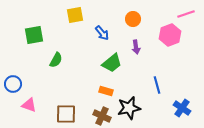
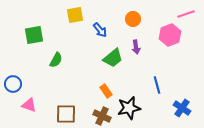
blue arrow: moved 2 px left, 3 px up
green trapezoid: moved 1 px right, 5 px up
orange rectangle: rotated 40 degrees clockwise
